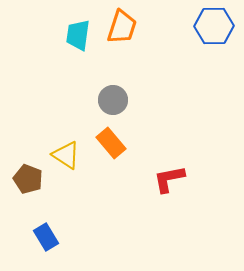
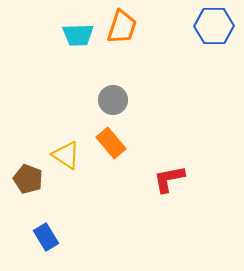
cyan trapezoid: rotated 100 degrees counterclockwise
